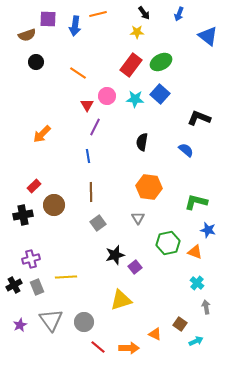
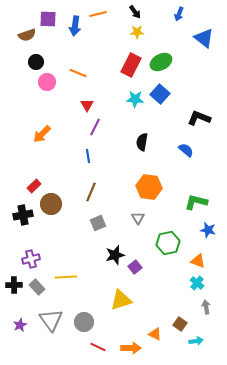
black arrow at (144, 13): moved 9 px left, 1 px up
blue triangle at (208, 36): moved 4 px left, 2 px down
red rectangle at (131, 65): rotated 10 degrees counterclockwise
orange line at (78, 73): rotated 12 degrees counterclockwise
pink circle at (107, 96): moved 60 px left, 14 px up
brown line at (91, 192): rotated 24 degrees clockwise
brown circle at (54, 205): moved 3 px left, 1 px up
gray square at (98, 223): rotated 14 degrees clockwise
orange triangle at (195, 252): moved 3 px right, 9 px down
black cross at (14, 285): rotated 28 degrees clockwise
gray rectangle at (37, 287): rotated 21 degrees counterclockwise
cyan arrow at (196, 341): rotated 16 degrees clockwise
red line at (98, 347): rotated 14 degrees counterclockwise
orange arrow at (129, 348): moved 2 px right
